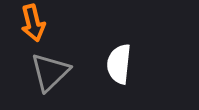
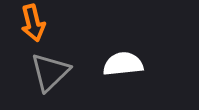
white semicircle: moved 4 px right; rotated 78 degrees clockwise
